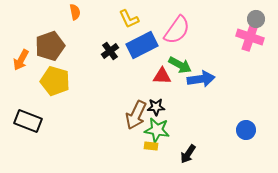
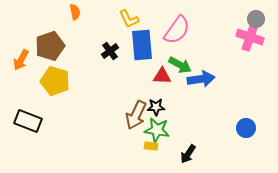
blue rectangle: rotated 68 degrees counterclockwise
blue circle: moved 2 px up
